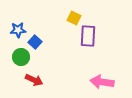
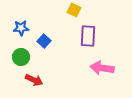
yellow square: moved 8 px up
blue star: moved 3 px right, 2 px up
blue square: moved 9 px right, 1 px up
pink arrow: moved 14 px up
